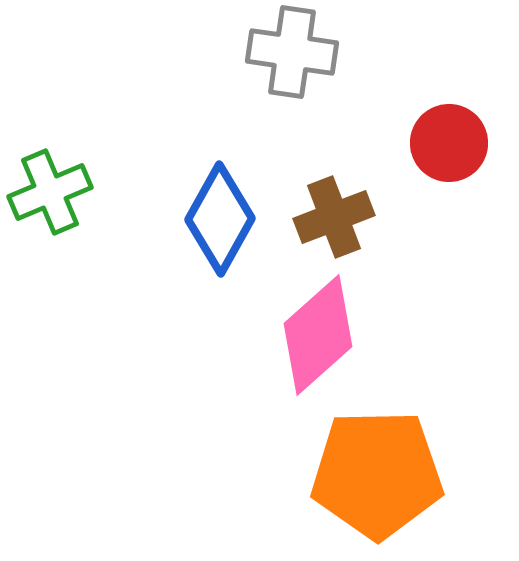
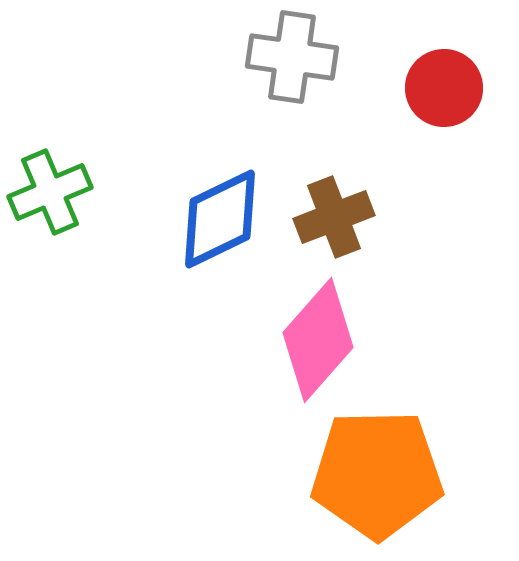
gray cross: moved 5 px down
red circle: moved 5 px left, 55 px up
blue diamond: rotated 35 degrees clockwise
pink diamond: moved 5 px down; rotated 7 degrees counterclockwise
